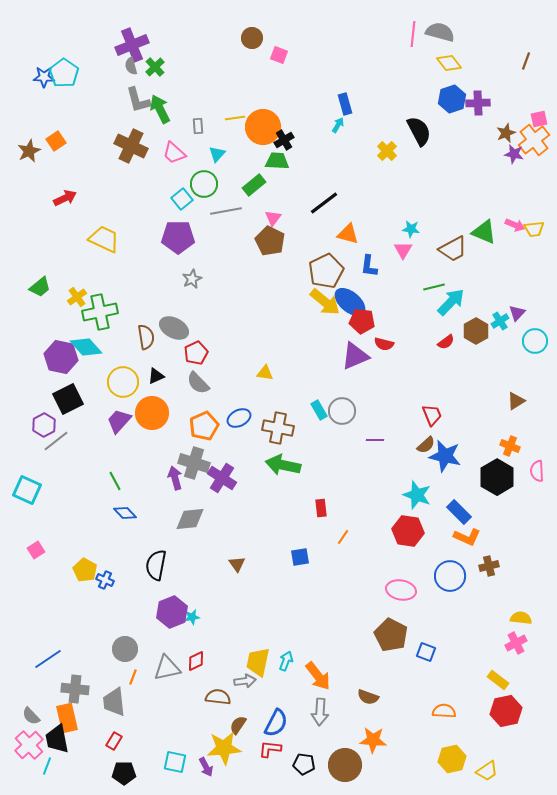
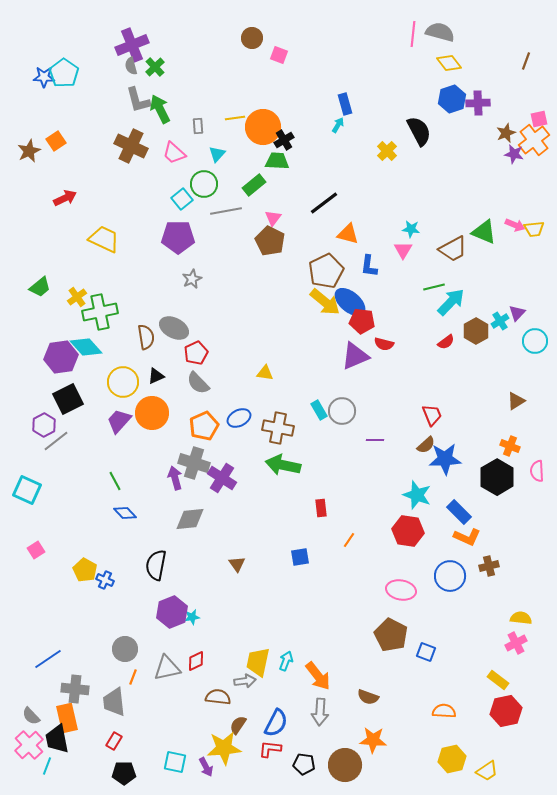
purple hexagon at (61, 357): rotated 20 degrees counterclockwise
blue star at (445, 456): moved 3 px down; rotated 16 degrees counterclockwise
orange line at (343, 537): moved 6 px right, 3 px down
